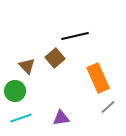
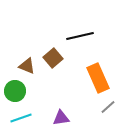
black line: moved 5 px right
brown square: moved 2 px left
brown triangle: rotated 24 degrees counterclockwise
